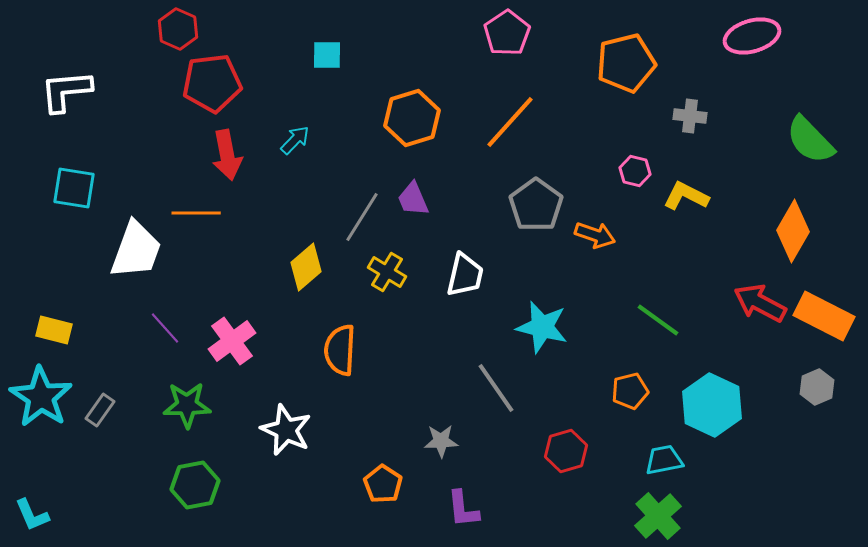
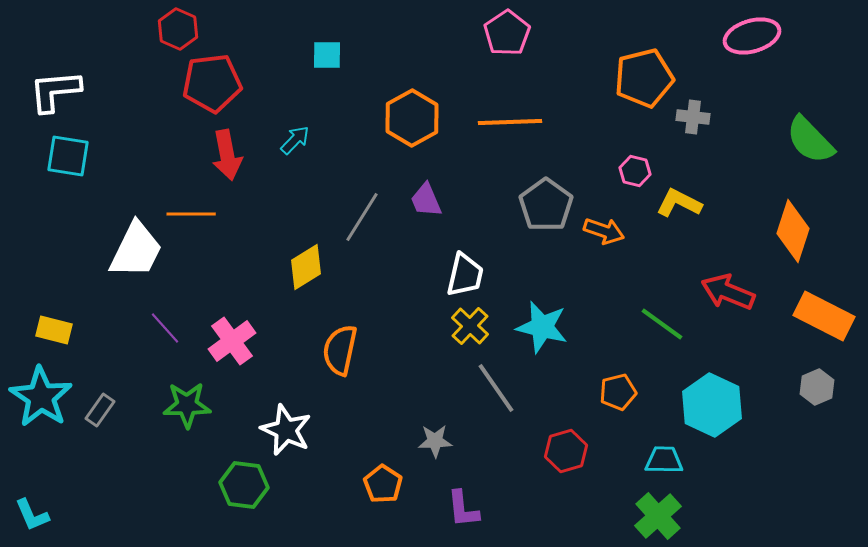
orange pentagon at (626, 63): moved 18 px right, 15 px down
white L-shape at (66, 91): moved 11 px left
gray cross at (690, 116): moved 3 px right, 1 px down
orange hexagon at (412, 118): rotated 12 degrees counterclockwise
orange line at (510, 122): rotated 46 degrees clockwise
cyan square at (74, 188): moved 6 px left, 32 px up
yellow L-shape at (686, 196): moved 7 px left, 7 px down
purple trapezoid at (413, 199): moved 13 px right, 1 px down
gray pentagon at (536, 205): moved 10 px right
orange line at (196, 213): moved 5 px left, 1 px down
orange diamond at (793, 231): rotated 12 degrees counterclockwise
orange arrow at (595, 235): moved 9 px right, 4 px up
white trapezoid at (136, 250): rotated 6 degrees clockwise
yellow diamond at (306, 267): rotated 9 degrees clockwise
yellow cross at (387, 272): moved 83 px right, 54 px down; rotated 12 degrees clockwise
red arrow at (760, 303): moved 32 px left, 11 px up; rotated 6 degrees counterclockwise
green line at (658, 320): moved 4 px right, 4 px down
orange semicircle at (340, 350): rotated 9 degrees clockwise
orange pentagon at (630, 391): moved 12 px left, 1 px down
gray star at (441, 441): moved 6 px left
cyan trapezoid at (664, 460): rotated 12 degrees clockwise
green hexagon at (195, 485): moved 49 px right; rotated 18 degrees clockwise
